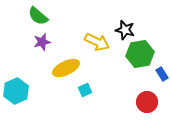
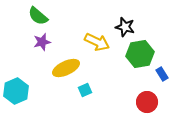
black star: moved 3 px up
